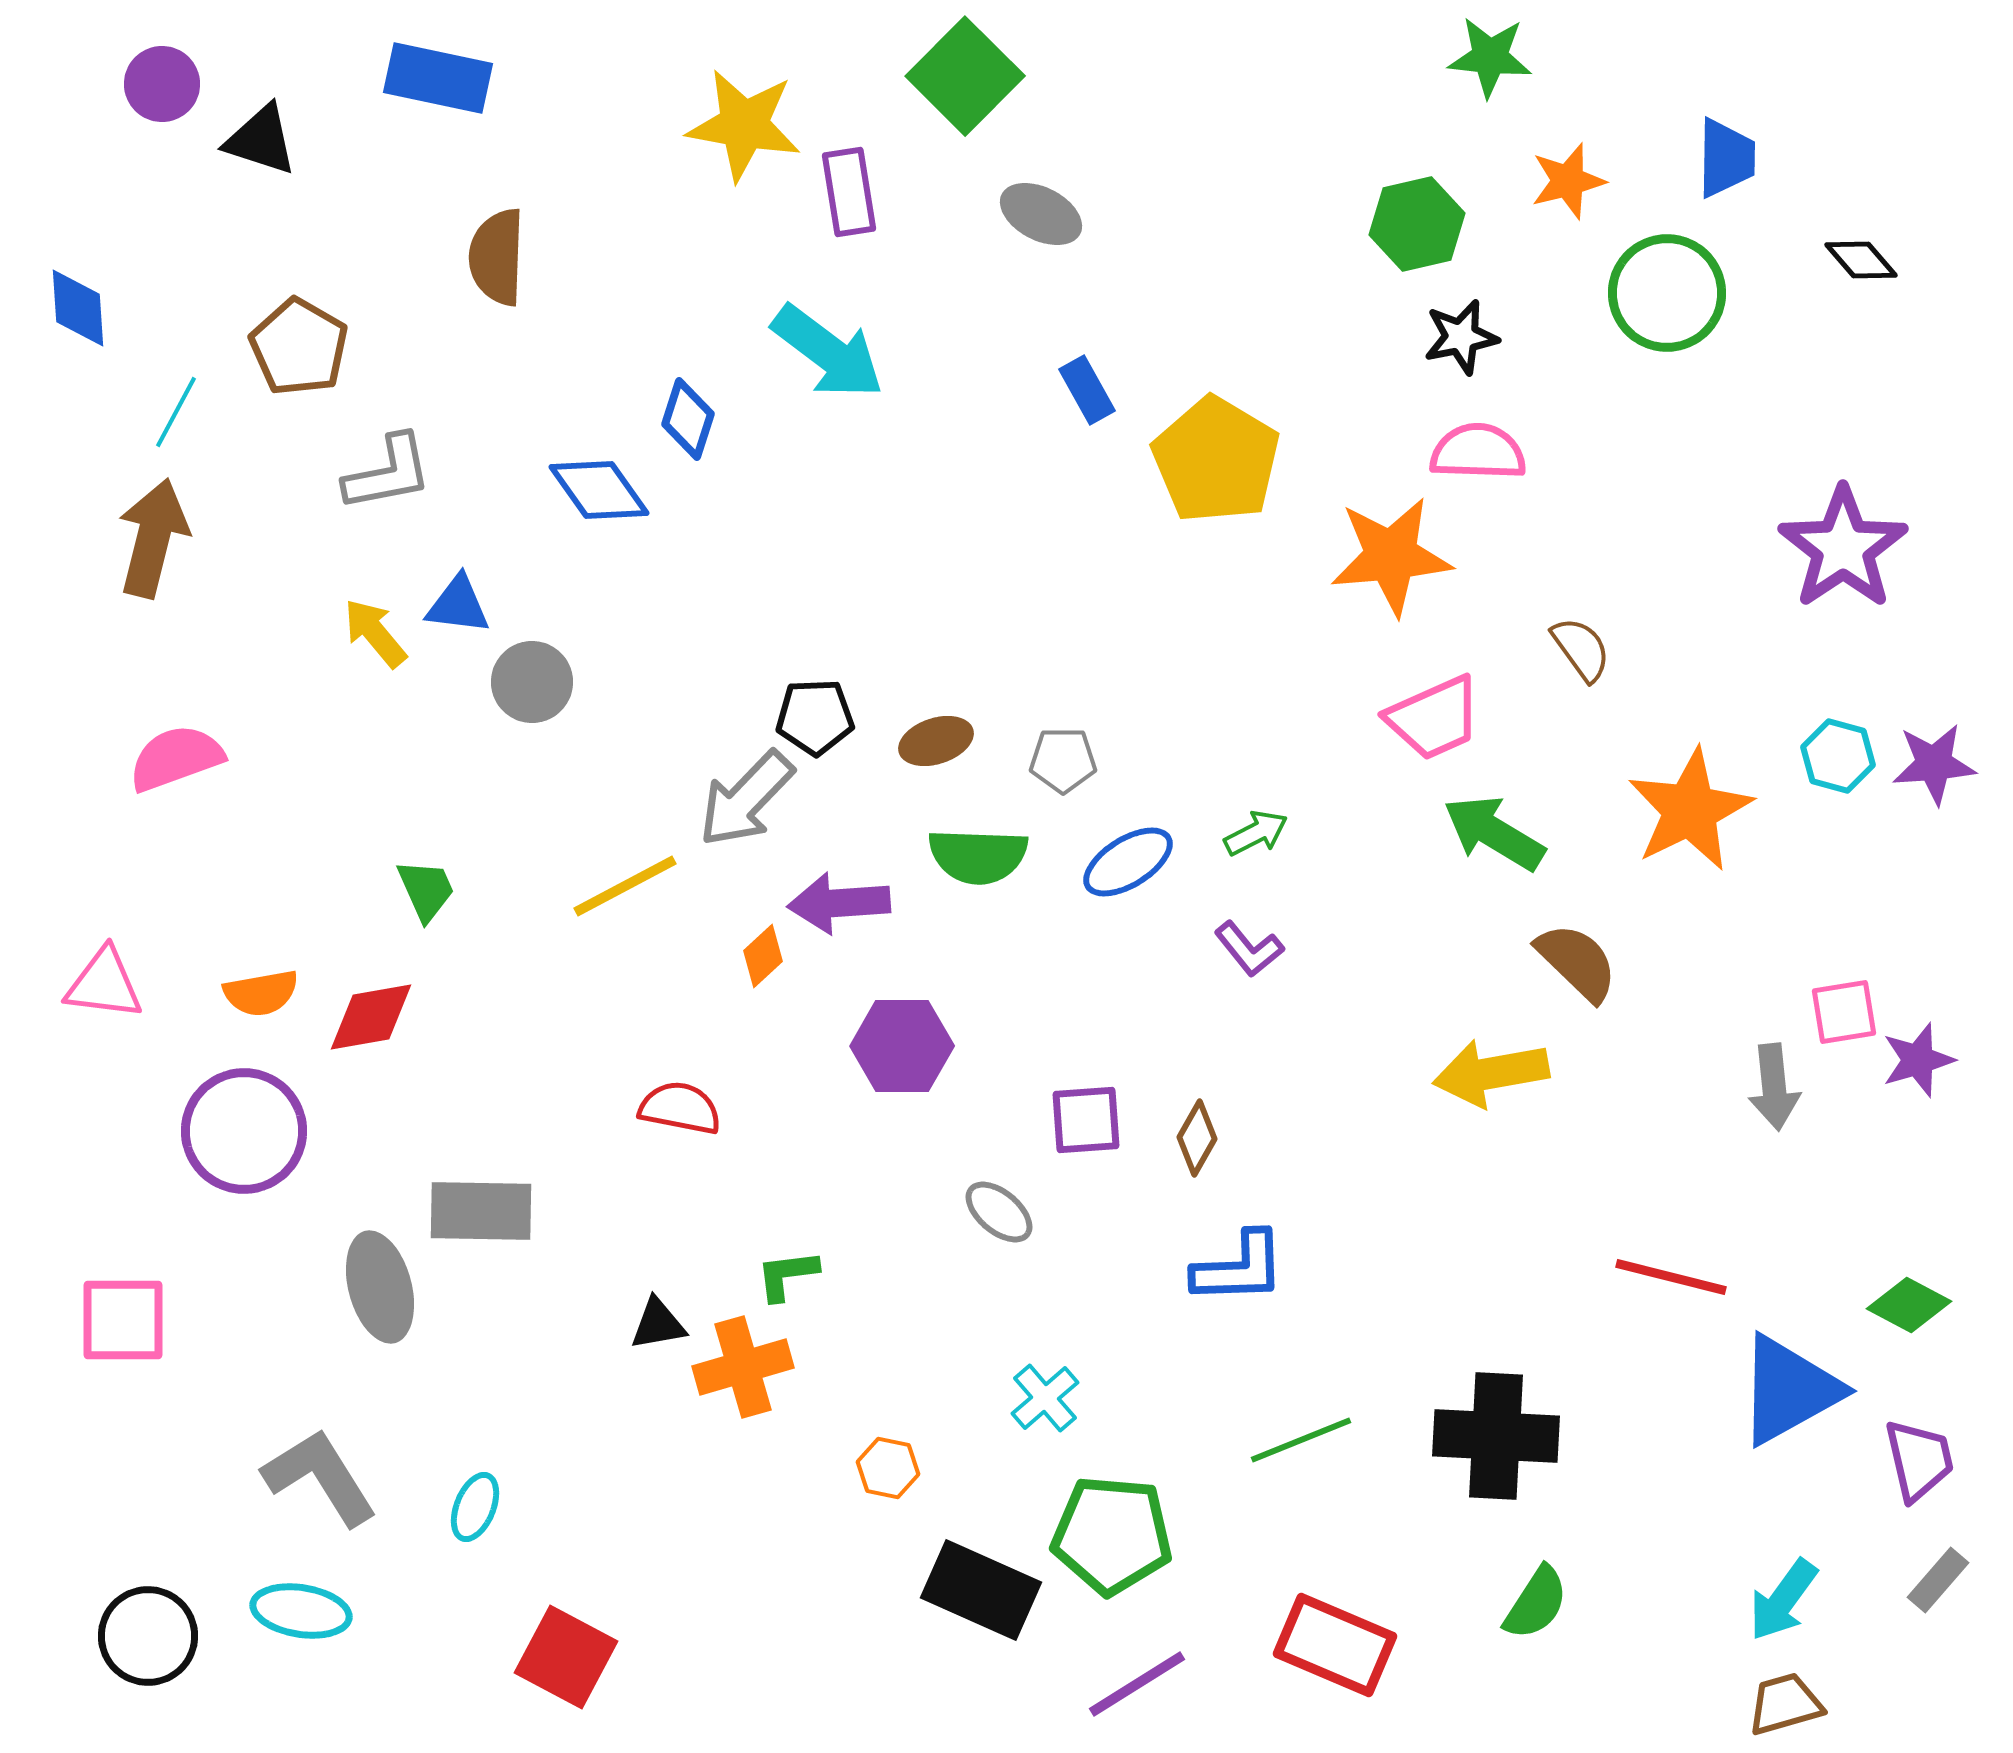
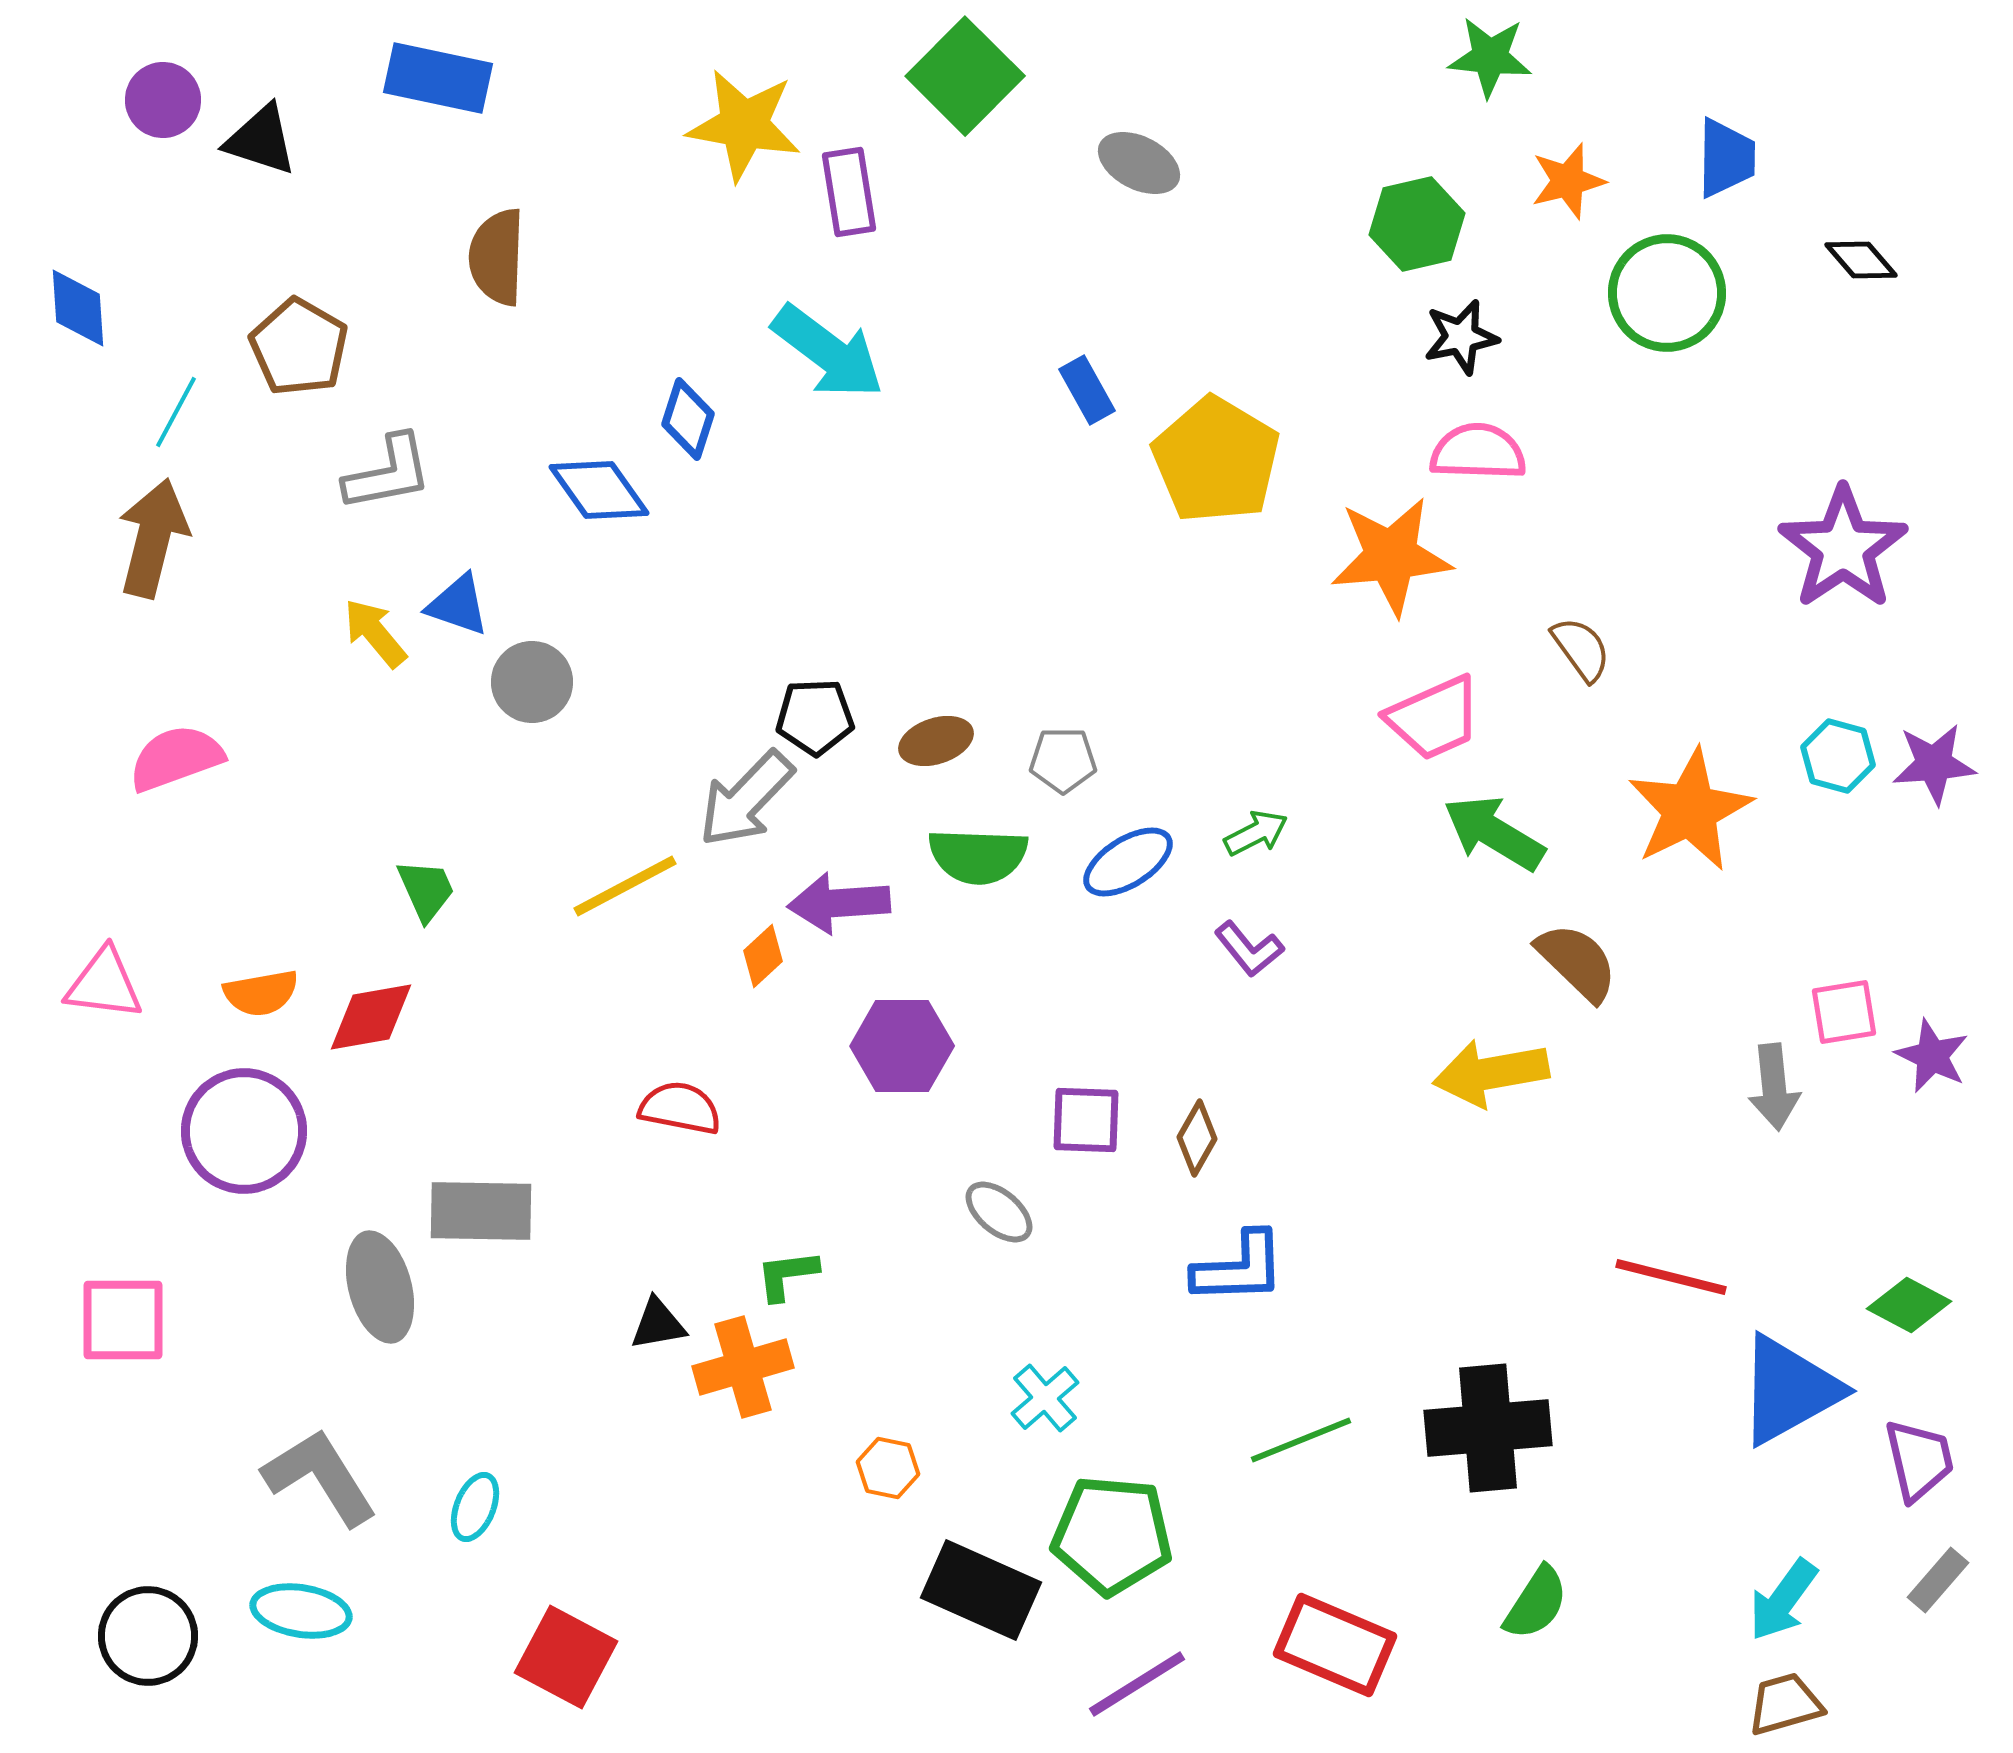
purple circle at (162, 84): moved 1 px right, 16 px down
gray ellipse at (1041, 214): moved 98 px right, 51 px up
blue triangle at (458, 605): rotated 12 degrees clockwise
purple star at (1918, 1060): moved 14 px right, 4 px up; rotated 30 degrees counterclockwise
purple square at (1086, 1120): rotated 6 degrees clockwise
black cross at (1496, 1436): moved 8 px left, 8 px up; rotated 8 degrees counterclockwise
